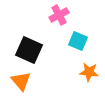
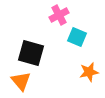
cyan square: moved 1 px left, 4 px up
black square: moved 2 px right, 3 px down; rotated 8 degrees counterclockwise
orange star: rotated 18 degrees counterclockwise
